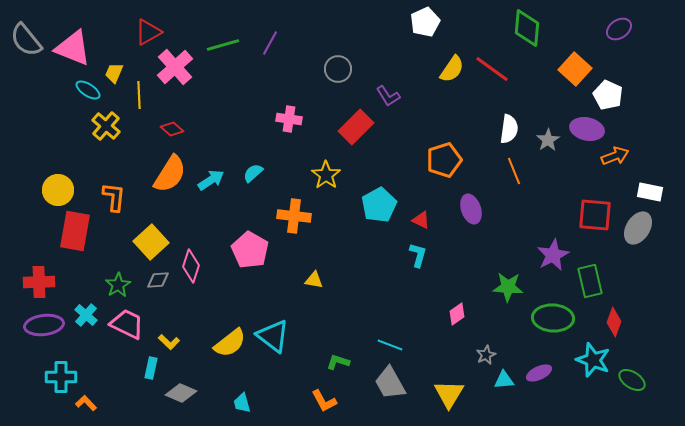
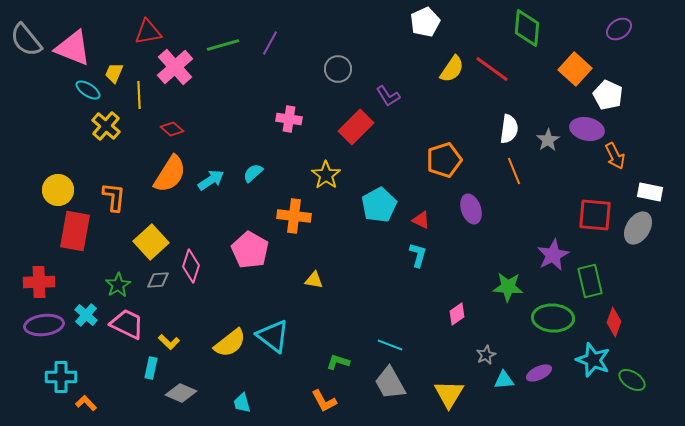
red triangle at (148, 32): rotated 20 degrees clockwise
orange arrow at (615, 156): rotated 84 degrees clockwise
